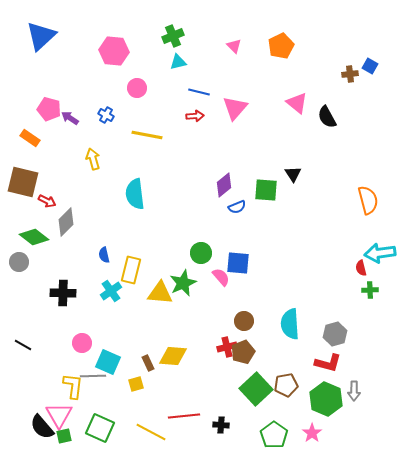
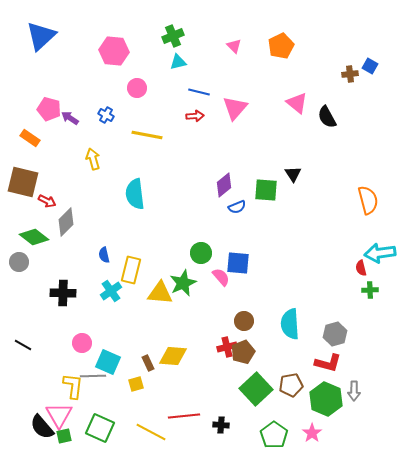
brown pentagon at (286, 385): moved 5 px right
